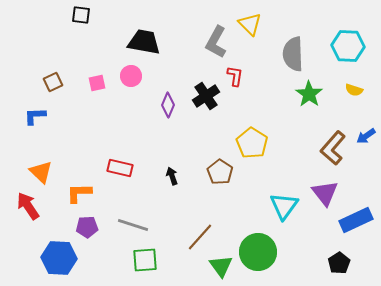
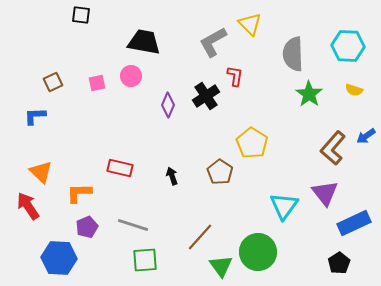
gray L-shape: moved 3 px left; rotated 32 degrees clockwise
blue rectangle: moved 2 px left, 3 px down
purple pentagon: rotated 20 degrees counterclockwise
